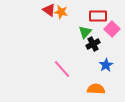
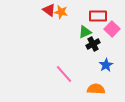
green triangle: rotated 24 degrees clockwise
pink line: moved 2 px right, 5 px down
